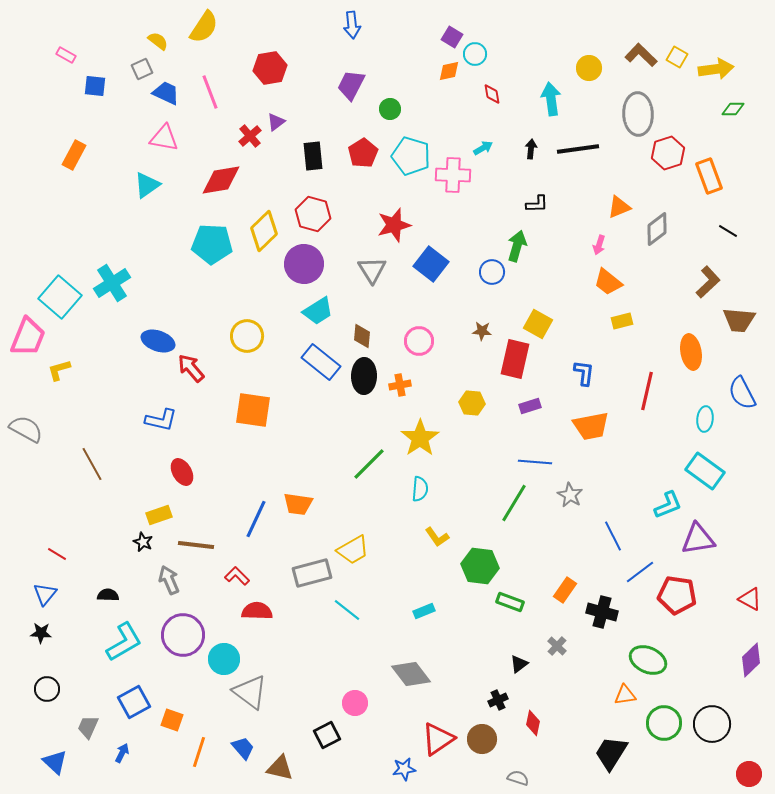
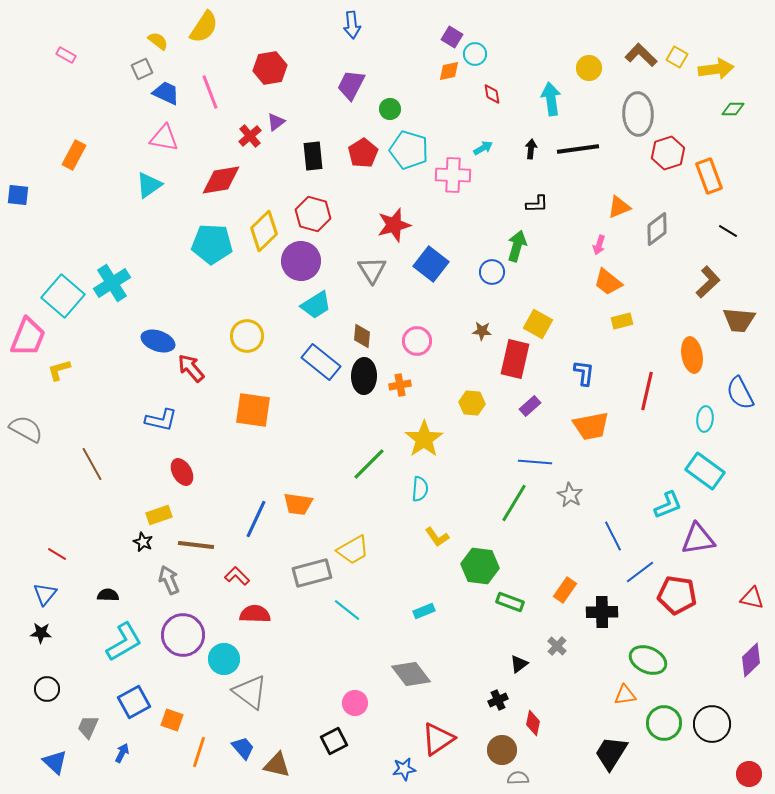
blue square at (95, 86): moved 77 px left, 109 px down
cyan pentagon at (411, 156): moved 2 px left, 6 px up
cyan triangle at (147, 185): moved 2 px right
purple circle at (304, 264): moved 3 px left, 3 px up
cyan square at (60, 297): moved 3 px right, 1 px up
cyan trapezoid at (318, 311): moved 2 px left, 6 px up
pink circle at (419, 341): moved 2 px left
orange ellipse at (691, 352): moved 1 px right, 3 px down
blue semicircle at (742, 393): moved 2 px left
purple rectangle at (530, 406): rotated 25 degrees counterclockwise
yellow star at (420, 438): moved 4 px right, 1 px down
red triangle at (750, 599): moved 2 px right, 1 px up; rotated 15 degrees counterclockwise
red semicircle at (257, 611): moved 2 px left, 3 px down
black cross at (602, 612): rotated 16 degrees counterclockwise
black square at (327, 735): moved 7 px right, 6 px down
brown circle at (482, 739): moved 20 px right, 11 px down
brown triangle at (280, 768): moved 3 px left, 3 px up
gray semicircle at (518, 778): rotated 20 degrees counterclockwise
